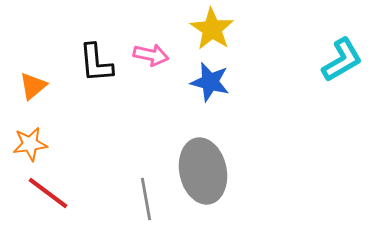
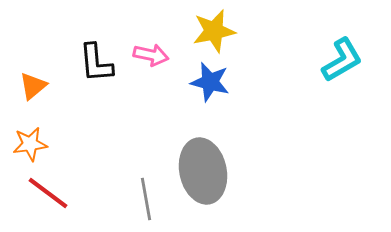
yellow star: moved 2 px right, 2 px down; rotated 27 degrees clockwise
